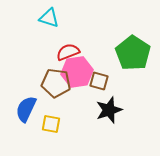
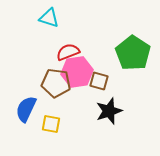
black star: moved 1 px down
